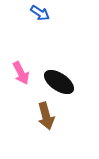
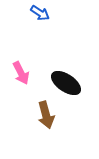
black ellipse: moved 7 px right, 1 px down
brown arrow: moved 1 px up
